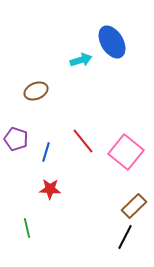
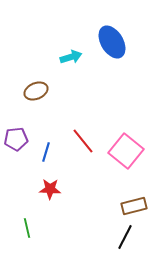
cyan arrow: moved 10 px left, 3 px up
purple pentagon: rotated 25 degrees counterclockwise
pink square: moved 1 px up
brown rectangle: rotated 30 degrees clockwise
